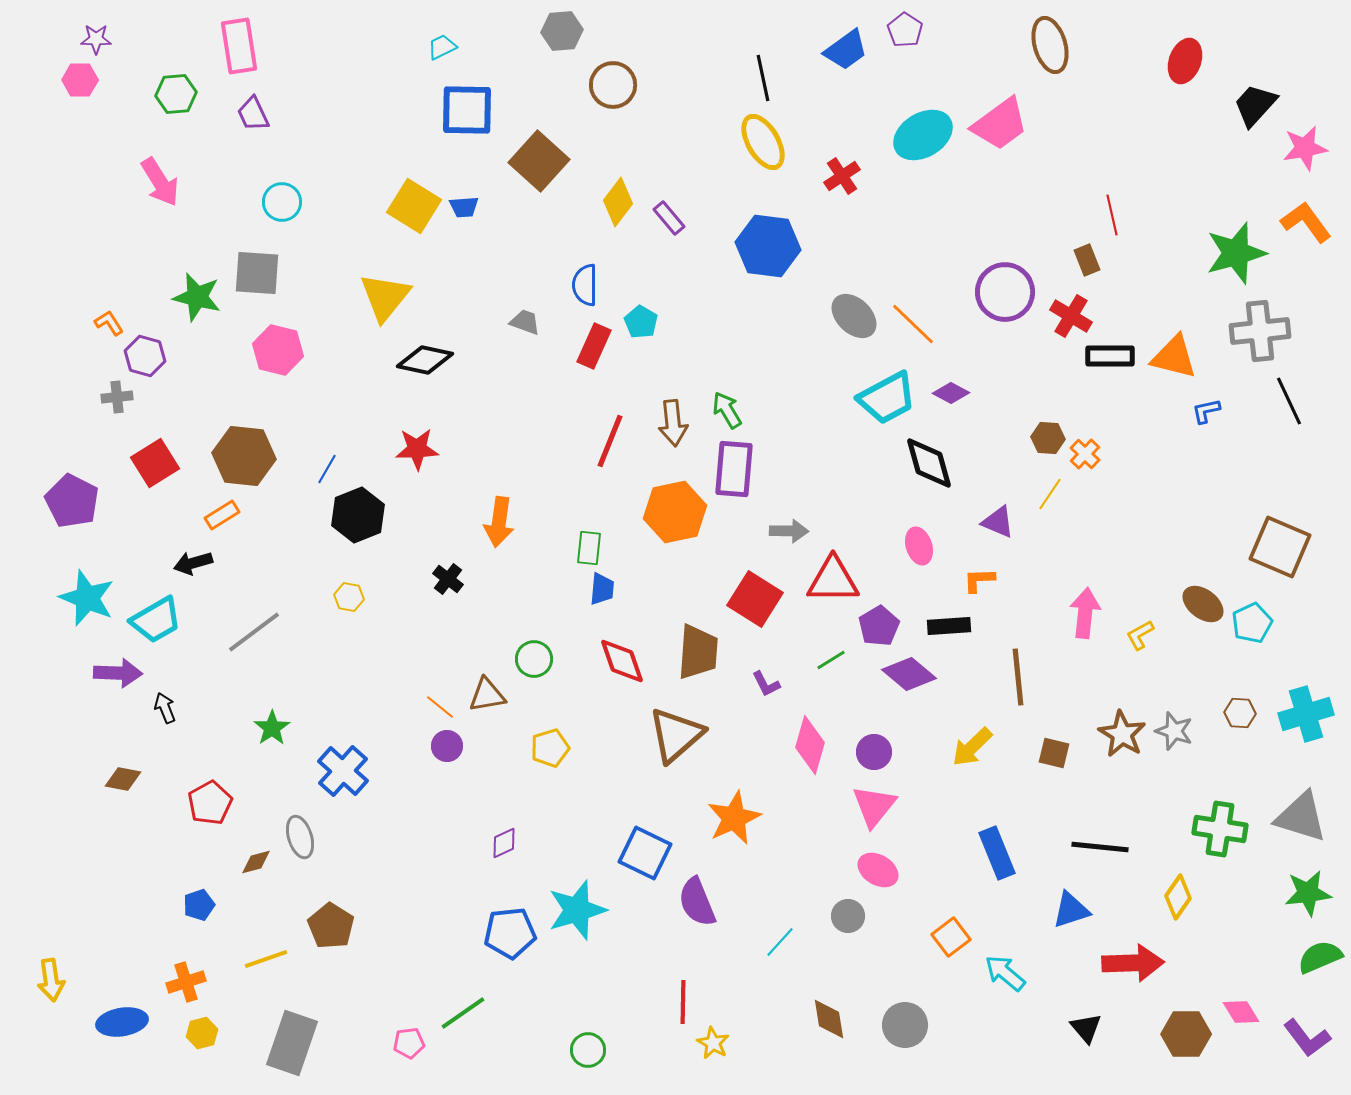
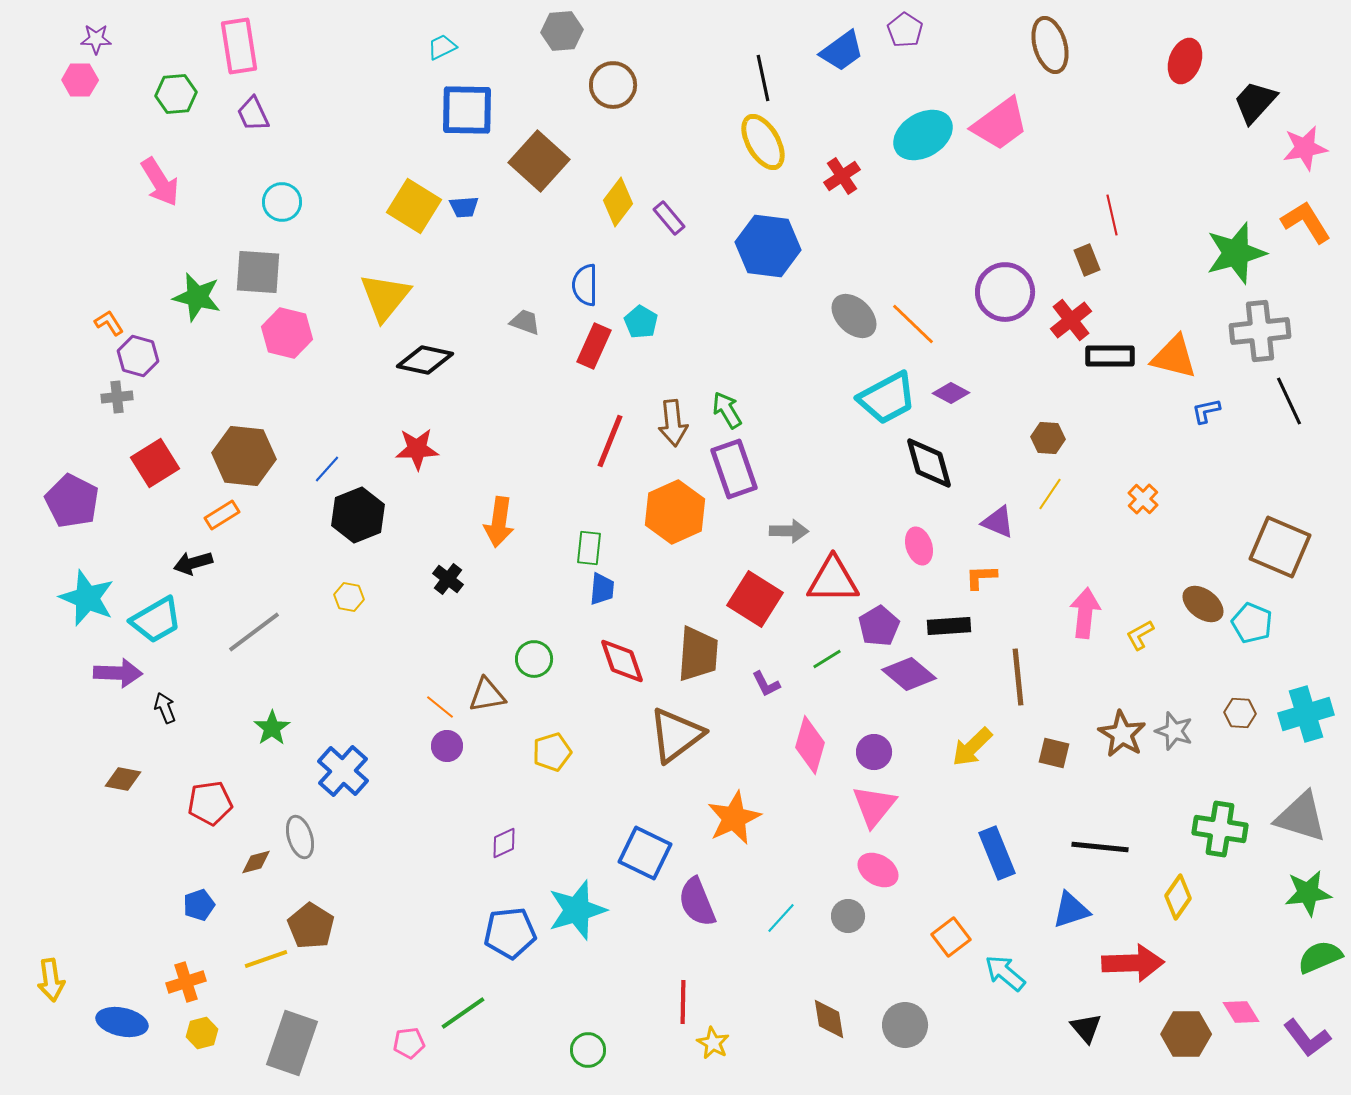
blue trapezoid at (846, 50): moved 4 px left, 1 px down
black trapezoid at (1255, 105): moved 3 px up
orange L-shape at (1306, 222): rotated 4 degrees clockwise
gray square at (257, 273): moved 1 px right, 1 px up
red cross at (1071, 316): moved 4 px down; rotated 21 degrees clockwise
pink hexagon at (278, 350): moved 9 px right, 17 px up
purple hexagon at (145, 356): moved 7 px left
orange cross at (1085, 454): moved 58 px right, 45 px down
blue line at (327, 469): rotated 12 degrees clockwise
purple rectangle at (734, 469): rotated 24 degrees counterclockwise
orange hexagon at (675, 512): rotated 12 degrees counterclockwise
orange L-shape at (979, 580): moved 2 px right, 3 px up
cyan pentagon at (1252, 623): rotated 24 degrees counterclockwise
brown trapezoid at (698, 652): moved 2 px down
green line at (831, 660): moved 4 px left, 1 px up
brown triangle at (676, 735): rotated 4 degrees clockwise
yellow pentagon at (550, 748): moved 2 px right, 4 px down
red pentagon at (210, 803): rotated 21 degrees clockwise
brown pentagon at (331, 926): moved 20 px left
cyan line at (780, 942): moved 1 px right, 24 px up
blue ellipse at (122, 1022): rotated 21 degrees clockwise
